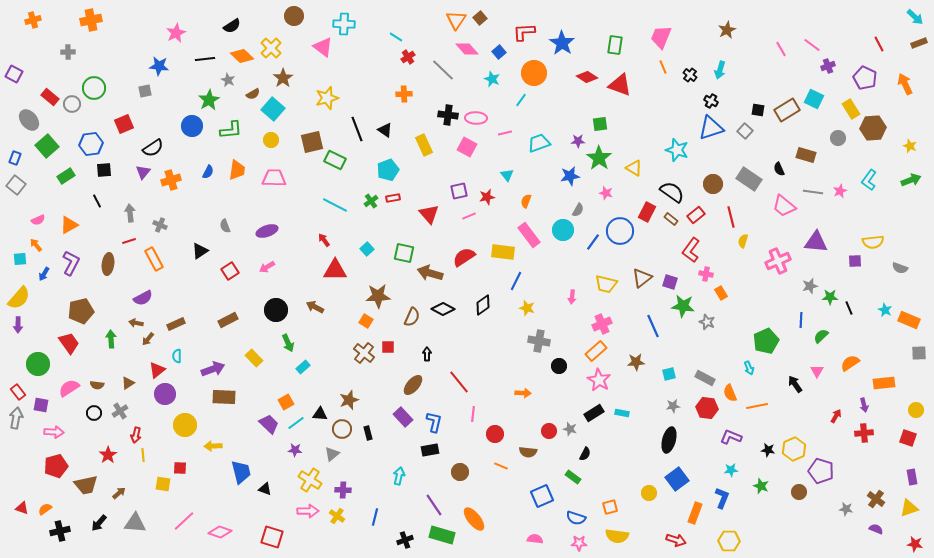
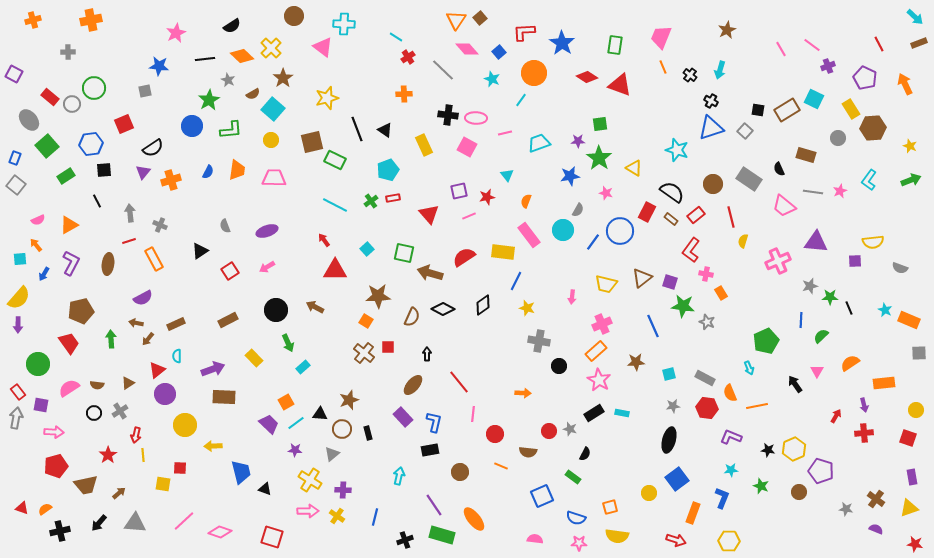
orange rectangle at (695, 513): moved 2 px left
